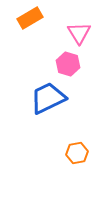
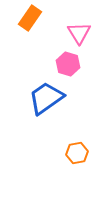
orange rectangle: rotated 25 degrees counterclockwise
blue trapezoid: moved 2 px left; rotated 9 degrees counterclockwise
